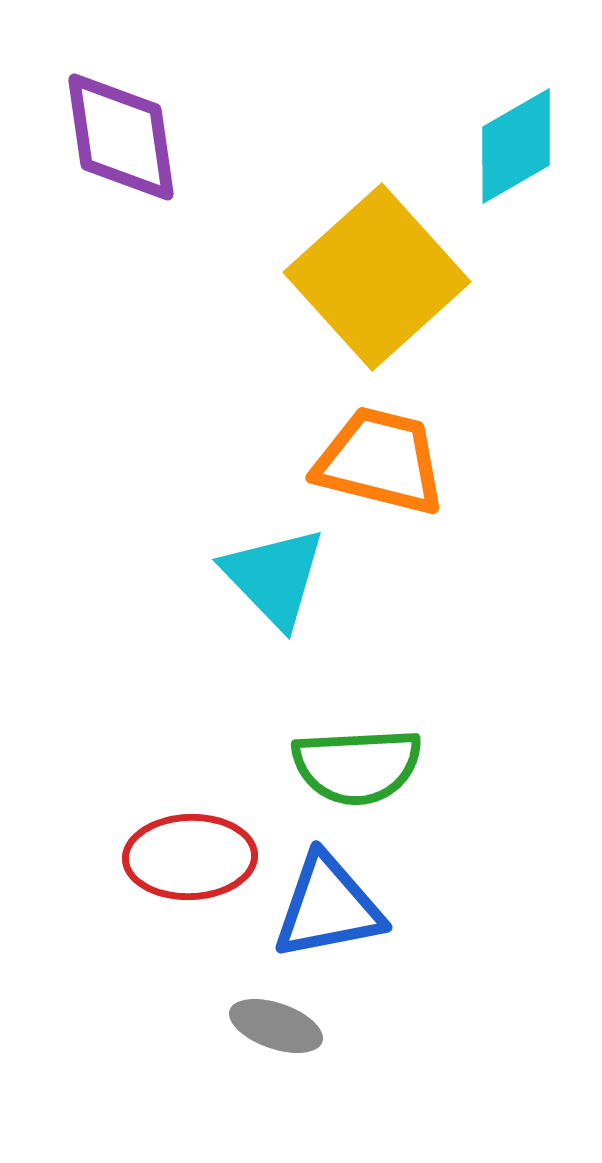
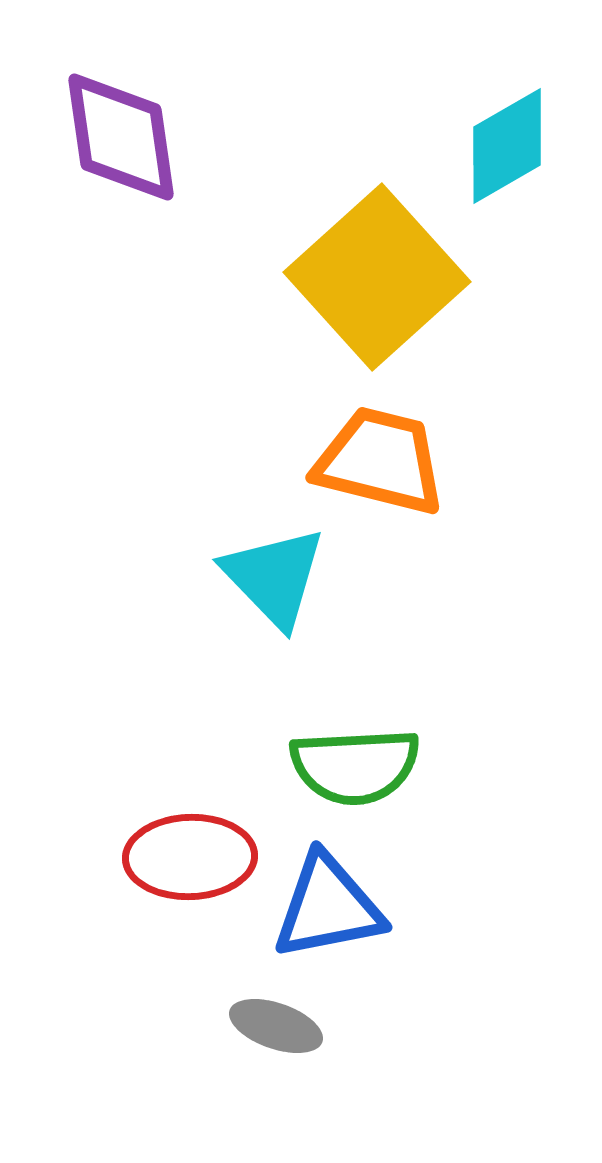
cyan diamond: moved 9 px left
green semicircle: moved 2 px left
